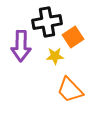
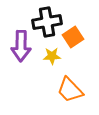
yellow star: moved 3 px left
